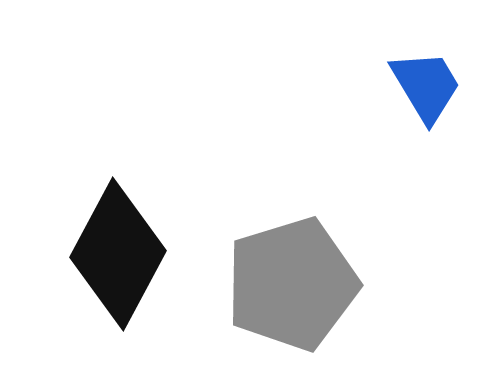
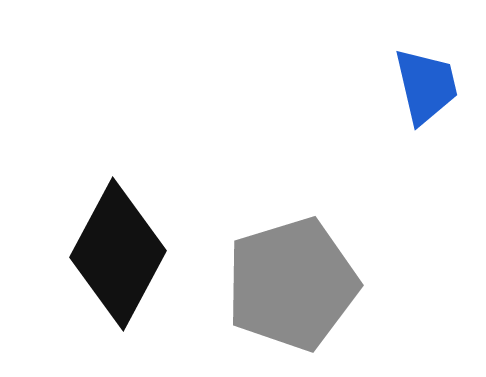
blue trapezoid: rotated 18 degrees clockwise
